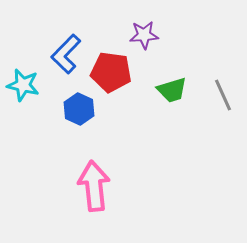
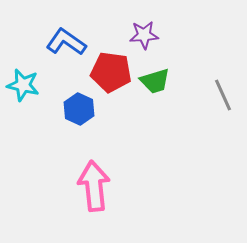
blue L-shape: moved 12 px up; rotated 81 degrees clockwise
green trapezoid: moved 17 px left, 9 px up
